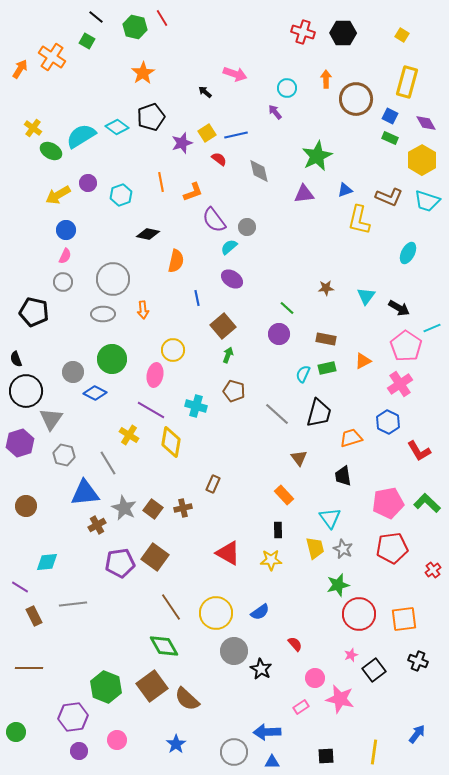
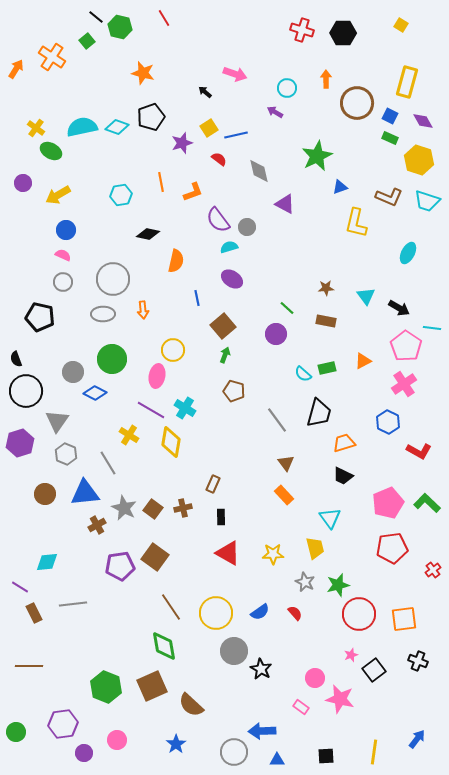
red line at (162, 18): moved 2 px right
green hexagon at (135, 27): moved 15 px left
red cross at (303, 32): moved 1 px left, 2 px up
yellow square at (402, 35): moved 1 px left, 10 px up
green square at (87, 41): rotated 21 degrees clockwise
orange arrow at (20, 69): moved 4 px left
orange star at (143, 73): rotated 25 degrees counterclockwise
brown circle at (356, 99): moved 1 px right, 4 px down
purple arrow at (275, 112): rotated 21 degrees counterclockwise
purple diamond at (426, 123): moved 3 px left, 2 px up
cyan diamond at (117, 127): rotated 15 degrees counterclockwise
yellow cross at (33, 128): moved 3 px right
yellow square at (207, 133): moved 2 px right, 5 px up
cyan semicircle at (81, 136): moved 1 px right, 9 px up; rotated 20 degrees clockwise
yellow hexagon at (422, 160): moved 3 px left; rotated 12 degrees counterclockwise
purple circle at (88, 183): moved 65 px left
blue triangle at (345, 190): moved 5 px left, 3 px up
purple triangle at (304, 194): moved 19 px left, 10 px down; rotated 35 degrees clockwise
cyan hexagon at (121, 195): rotated 10 degrees clockwise
purple semicircle at (214, 220): moved 4 px right
yellow L-shape at (359, 220): moved 3 px left, 3 px down
cyan semicircle at (229, 247): rotated 24 degrees clockwise
pink semicircle at (65, 256): moved 2 px left, 1 px up; rotated 91 degrees counterclockwise
cyan triangle at (366, 296): rotated 12 degrees counterclockwise
black pentagon at (34, 312): moved 6 px right, 5 px down
cyan line at (432, 328): rotated 30 degrees clockwise
purple circle at (279, 334): moved 3 px left
brown rectangle at (326, 339): moved 18 px up
green arrow at (228, 355): moved 3 px left
cyan semicircle at (303, 374): rotated 72 degrees counterclockwise
pink ellipse at (155, 375): moved 2 px right, 1 px down
pink cross at (400, 384): moved 4 px right
cyan cross at (196, 406): moved 11 px left, 2 px down; rotated 15 degrees clockwise
gray line at (277, 414): moved 6 px down; rotated 12 degrees clockwise
gray triangle at (51, 419): moved 6 px right, 2 px down
orange trapezoid at (351, 438): moved 7 px left, 5 px down
red L-shape at (419, 451): rotated 30 degrees counterclockwise
gray hexagon at (64, 455): moved 2 px right, 1 px up; rotated 10 degrees clockwise
brown triangle at (299, 458): moved 13 px left, 5 px down
black trapezoid at (343, 476): rotated 55 degrees counterclockwise
pink pentagon at (388, 503): rotated 12 degrees counterclockwise
brown circle at (26, 506): moved 19 px right, 12 px up
black rectangle at (278, 530): moved 57 px left, 13 px up
gray star at (343, 549): moved 38 px left, 33 px down
yellow star at (271, 560): moved 2 px right, 6 px up
purple pentagon at (120, 563): moved 3 px down
brown rectangle at (34, 616): moved 3 px up
red semicircle at (295, 644): moved 31 px up
green diamond at (164, 646): rotated 20 degrees clockwise
brown line at (29, 668): moved 2 px up
brown square at (152, 686): rotated 12 degrees clockwise
brown semicircle at (187, 699): moved 4 px right, 6 px down
pink rectangle at (301, 707): rotated 70 degrees clockwise
purple hexagon at (73, 717): moved 10 px left, 7 px down
blue arrow at (267, 732): moved 5 px left, 1 px up
blue arrow at (417, 734): moved 5 px down
purple circle at (79, 751): moved 5 px right, 2 px down
blue triangle at (272, 762): moved 5 px right, 2 px up
